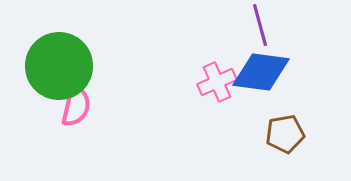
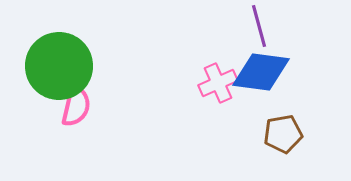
purple line: moved 1 px left, 1 px down
pink cross: moved 1 px right, 1 px down
brown pentagon: moved 2 px left
